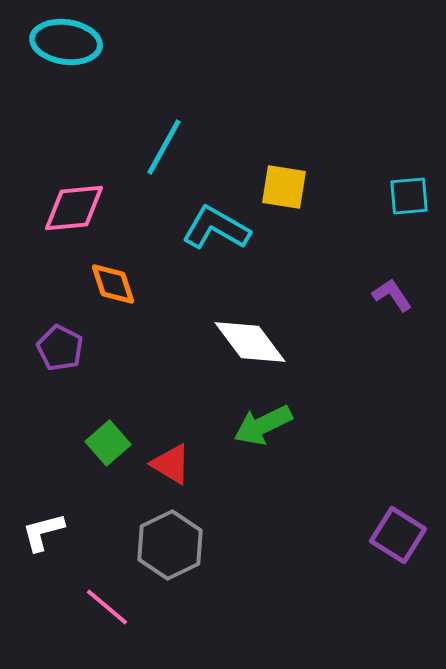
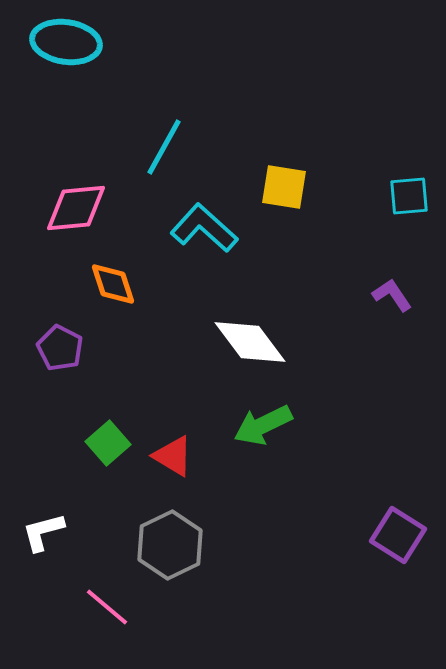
pink diamond: moved 2 px right
cyan L-shape: moved 12 px left; rotated 12 degrees clockwise
red triangle: moved 2 px right, 8 px up
